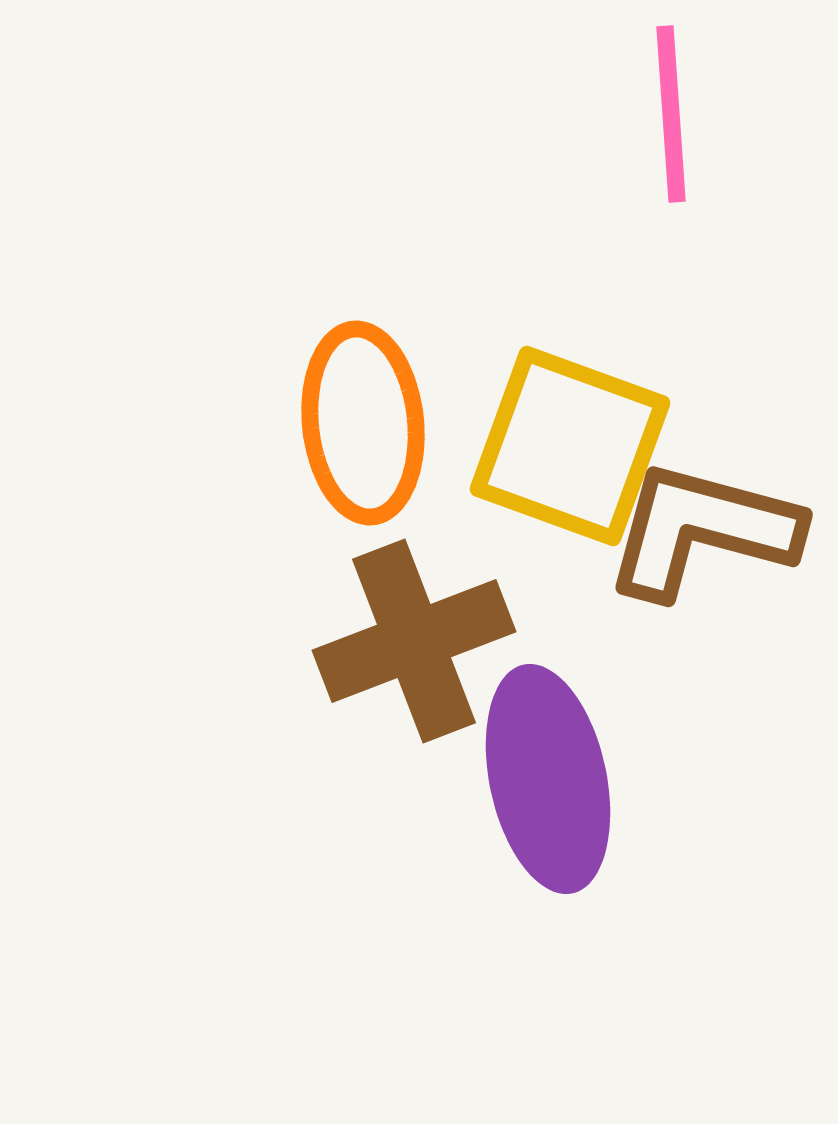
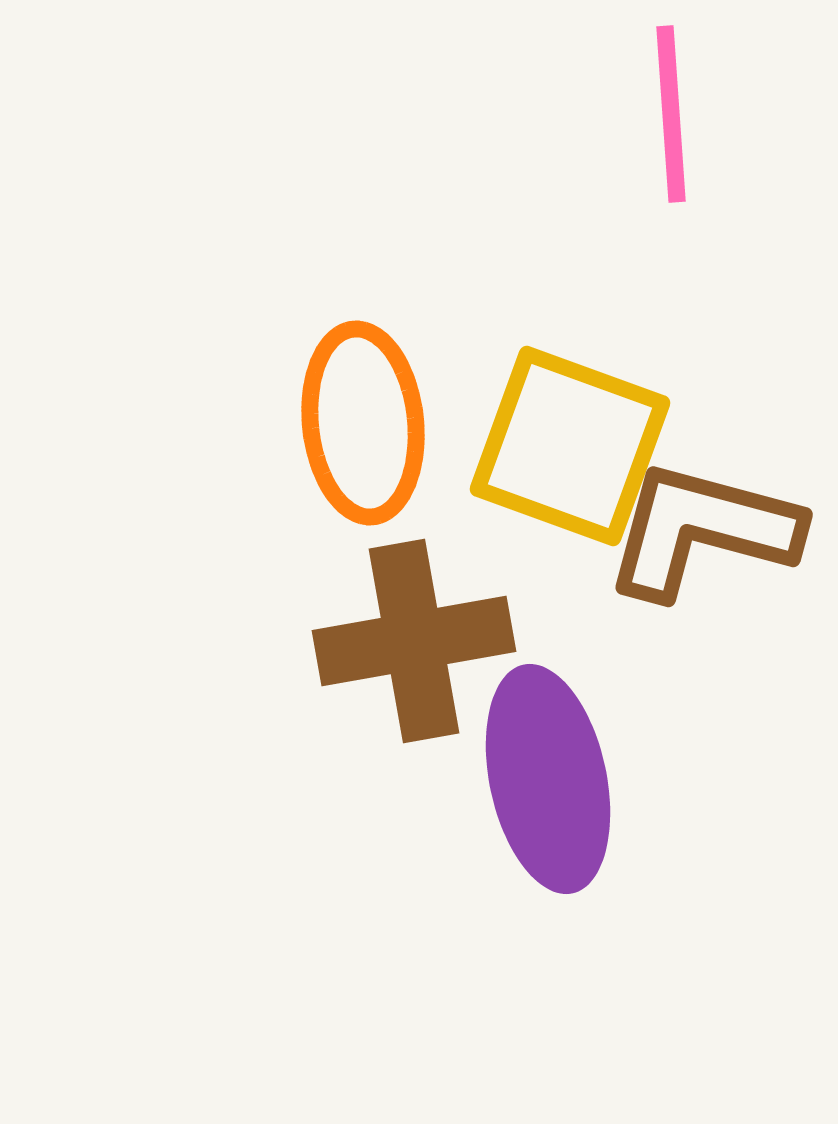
brown cross: rotated 11 degrees clockwise
